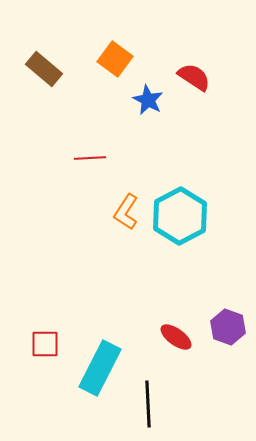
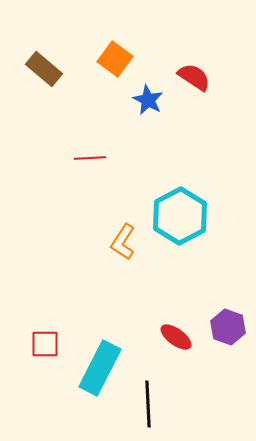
orange L-shape: moved 3 px left, 30 px down
